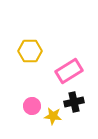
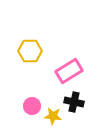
black cross: rotated 24 degrees clockwise
